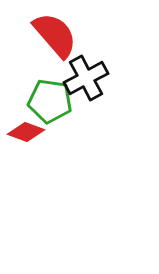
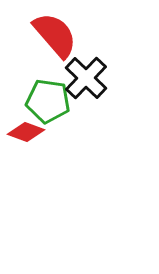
black cross: rotated 18 degrees counterclockwise
green pentagon: moved 2 px left
